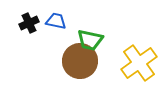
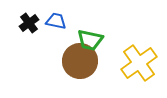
black cross: rotated 12 degrees counterclockwise
